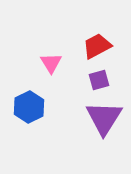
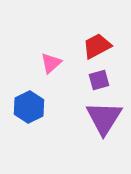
pink triangle: rotated 20 degrees clockwise
